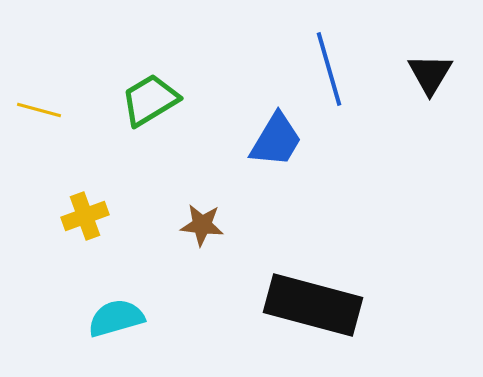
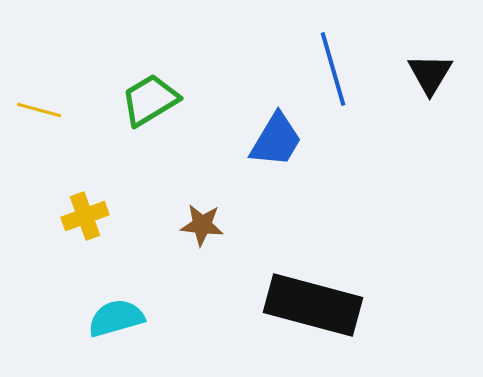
blue line: moved 4 px right
